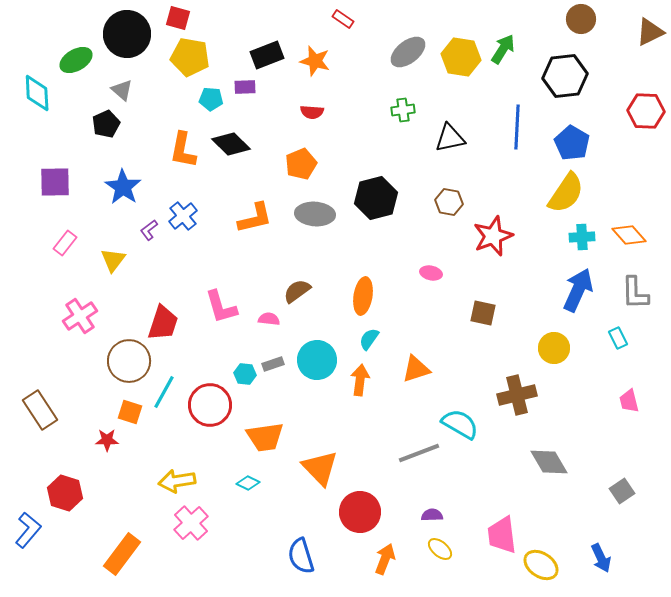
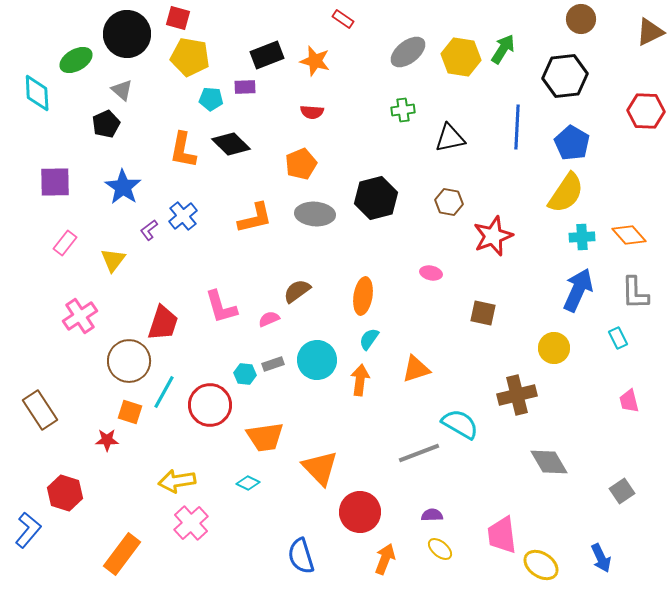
pink semicircle at (269, 319): rotated 30 degrees counterclockwise
